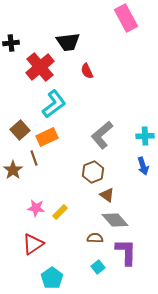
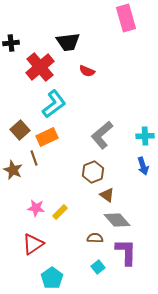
pink rectangle: rotated 12 degrees clockwise
red semicircle: rotated 42 degrees counterclockwise
brown star: rotated 12 degrees counterclockwise
gray diamond: moved 2 px right
